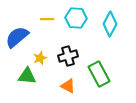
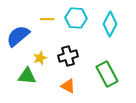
blue semicircle: moved 1 px right, 1 px up
green rectangle: moved 8 px right
